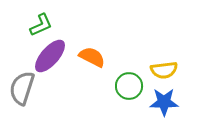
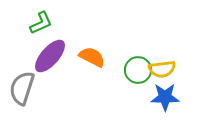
green L-shape: moved 2 px up
yellow semicircle: moved 2 px left, 1 px up
green circle: moved 9 px right, 16 px up
blue star: moved 1 px right, 5 px up
